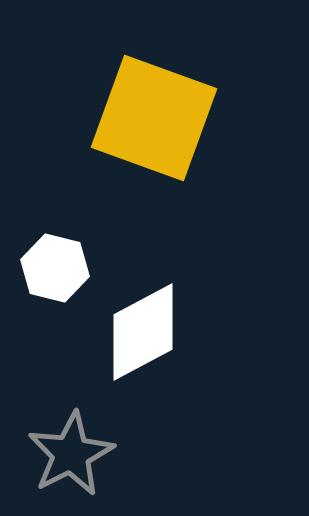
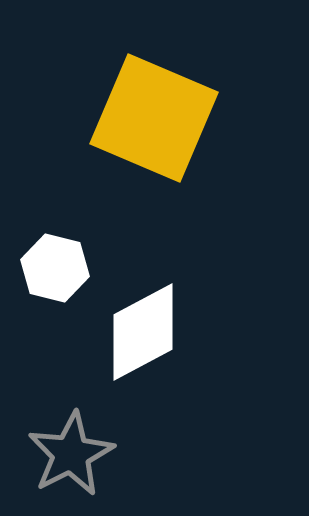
yellow square: rotated 3 degrees clockwise
